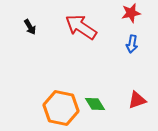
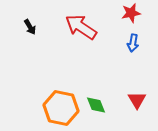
blue arrow: moved 1 px right, 1 px up
red triangle: rotated 42 degrees counterclockwise
green diamond: moved 1 px right, 1 px down; rotated 10 degrees clockwise
